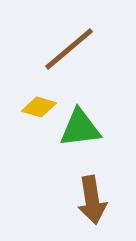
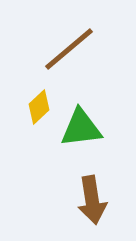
yellow diamond: rotated 60 degrees counterclockwise
green triangle: moved 1 px right
